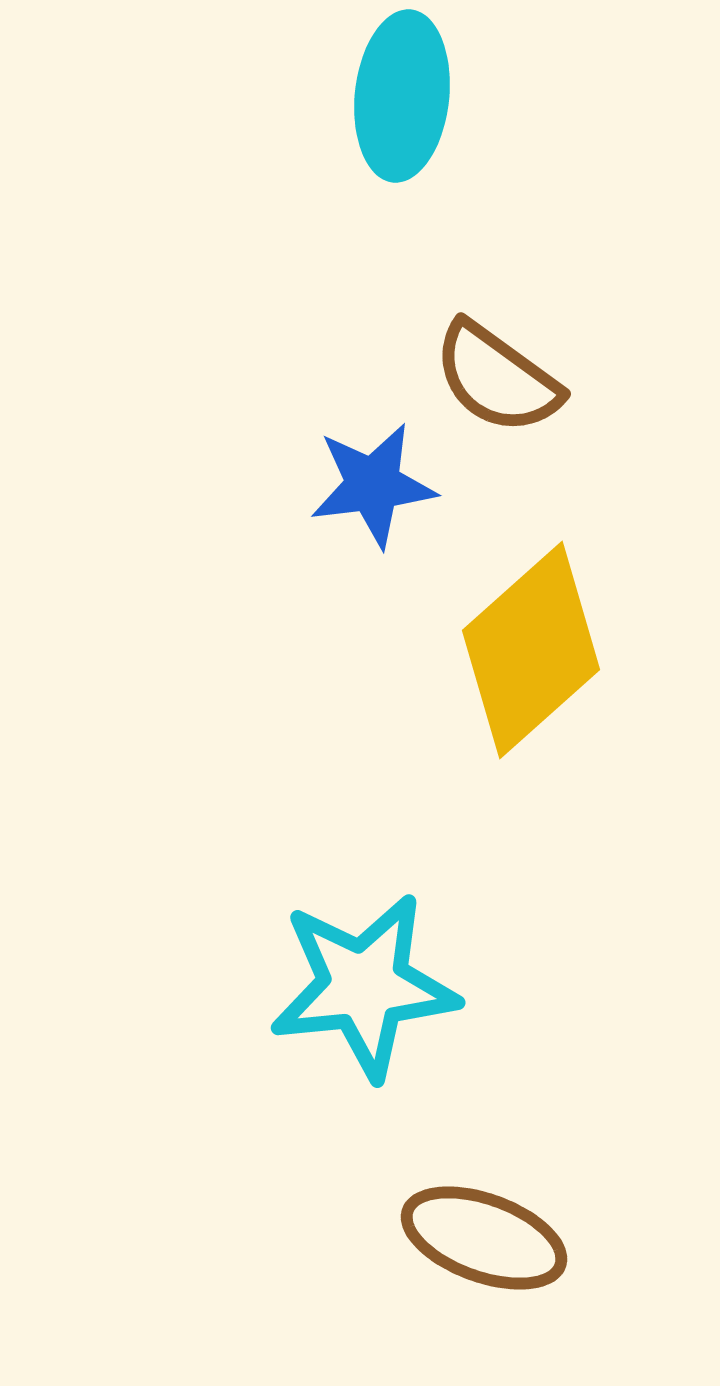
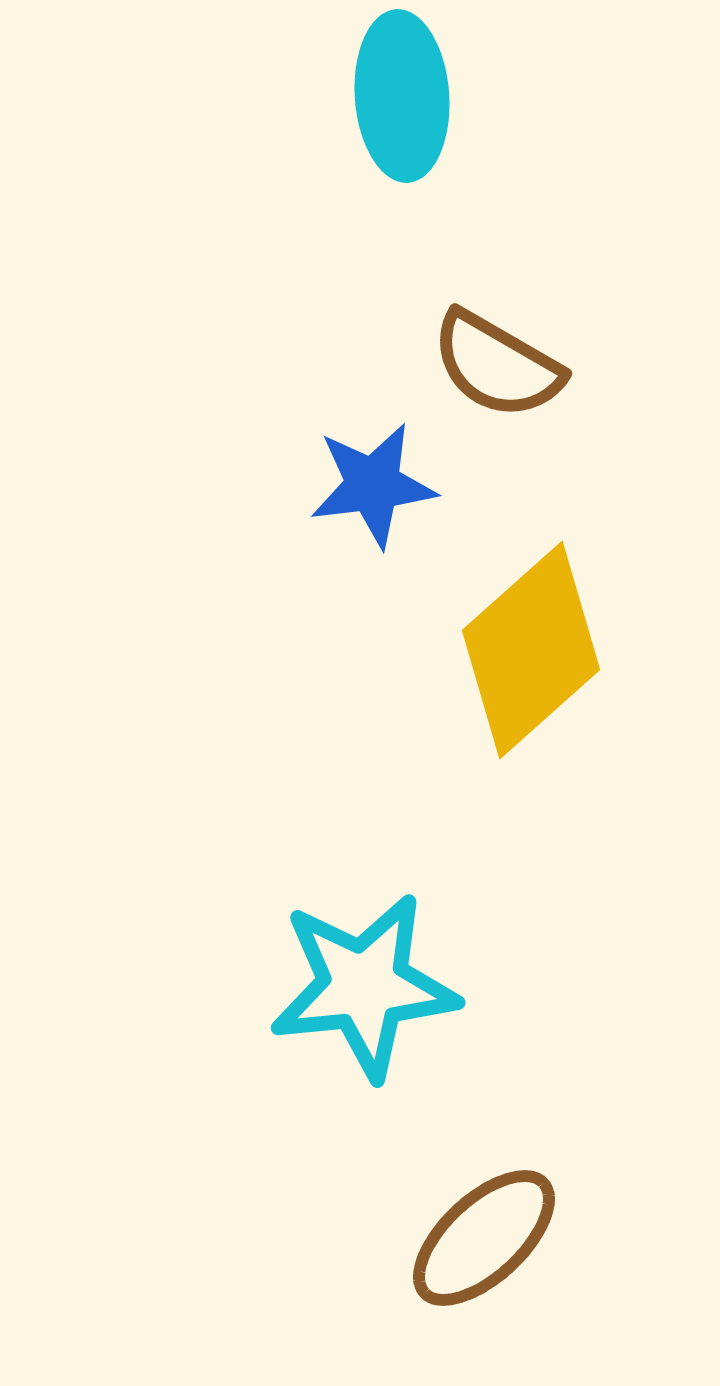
cyan ellipse: rotated 10 degrees counterclockwise
brown semicircle: moved 13 px up; rotated 6 degrees counterclockwise
brown ellipse: rotated 63 degrees counterclockwise
